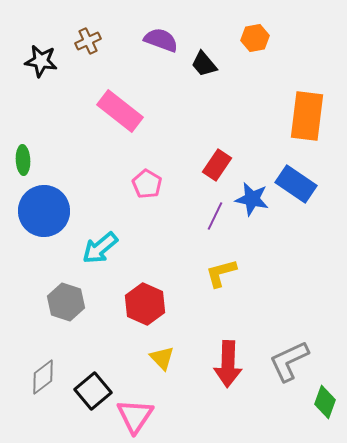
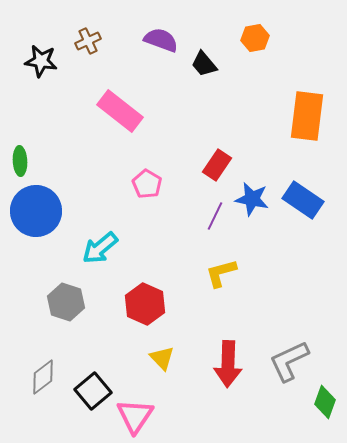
green ellipse: moved 3 px left, 1 px down
blue rectangle: moved 7 px right, 16 px down
blue circle: moved 8 px left
